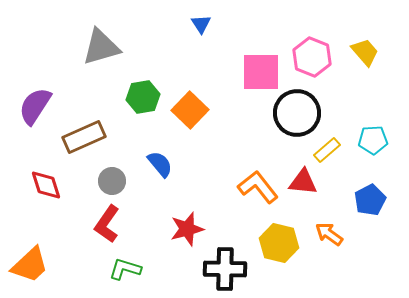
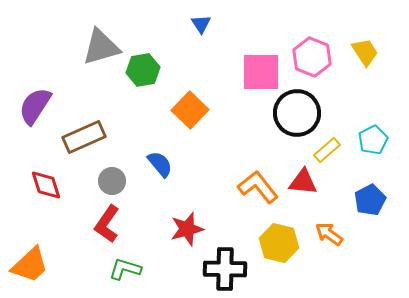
yellow trapezoid: rotated 8 degrees clockwise
green hexagon: moved 27 px up
cyan pentagon: rotated 24 degrees counterclockwise
